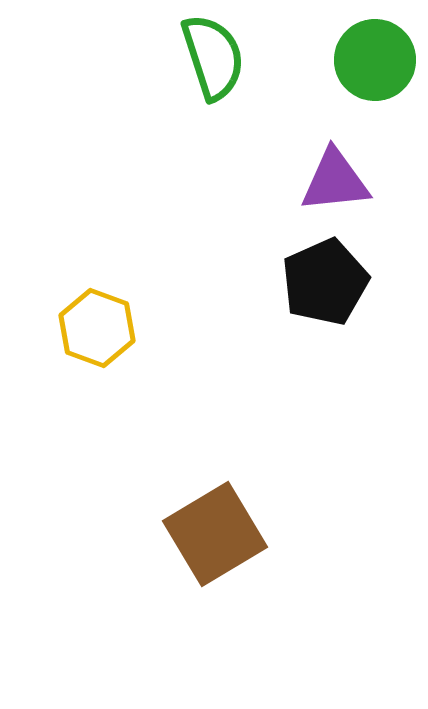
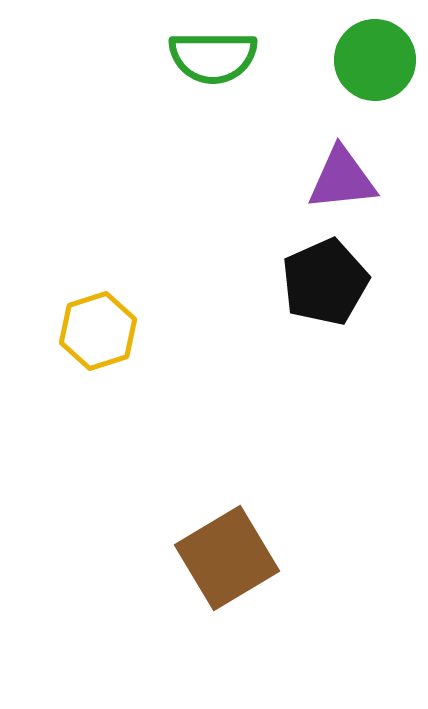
green semicircle: rotated 108 degrees clockwise
purple triangle: moved 7 px right, 2 px up
yellow hexagon: moved 1 px right, 3 px down; rotated 22 degrees clockwise
brown square: moved 12 px right, 24 px down
